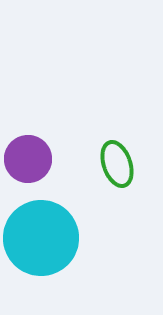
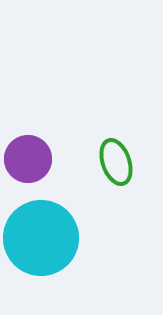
green ellipse: moved 1 px left, 2 px up
